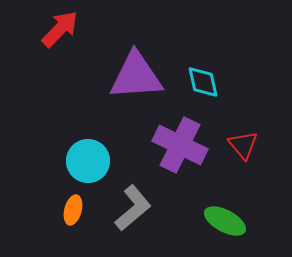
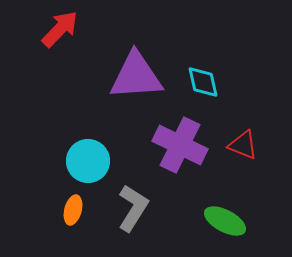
red triangle: rotated 28 degrees counterclockwise
gray L-shape: rotated 18 degrees counterclockwise
